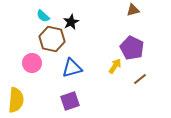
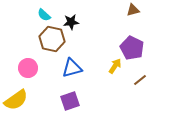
cyan semicircle: moved 1 px right, 1 px up
black star: rotated 21 degrees clockwise
pink circle: moved 4 px left, 5 px down
brown line: moved 1 px down
yellow semicircle: rotated 50 degrees clockwise
